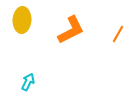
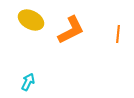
yellow ellipse: moved 9 px right; rotated 65 degrees counterclockwise
orange line: rotated 24 degrees counterclockwise
